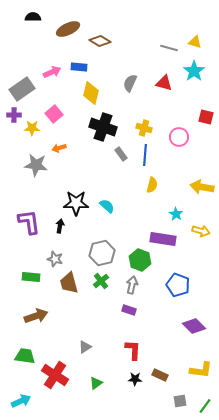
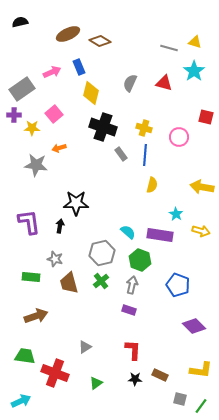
black semicircle at (33, 17): moved 13 px left, 5 px down; rotated 14 degrees counterclockwise
brown ellipse at (68, 29): moved 5 px down
blue rectangle at (79, 67): rotated 63 degrees clockwise
cyan semicircle at (107, 206): moved 21 px right, 26 px down
purple rectangle at (163, 239): moved 3 px left, 4 px up
red cross at (55, 375): moved 2 px up; rotated 12 degrees counterclockwise
gray square at (180, 401): moved 2 px up; rotated 24 degrees clockwise
green line at (205, 406): moved 4 px left
